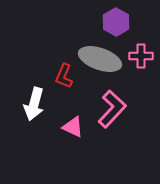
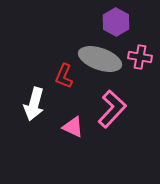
pink cross: moved 1 px left, 1 px down; rotated 10 degrees clockwise
